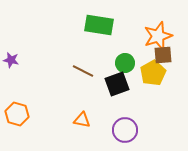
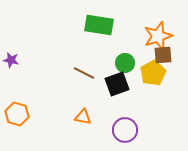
brown line: moved 1 px right, 2 px down
orange triangle: moved 1 px right, 3 px up
